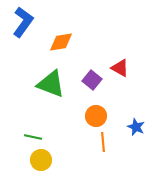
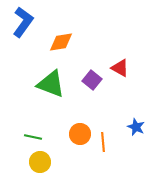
orange circle: moved 16 px left, 18 px down
yellow circle: moved 1 px left, 2 px down
